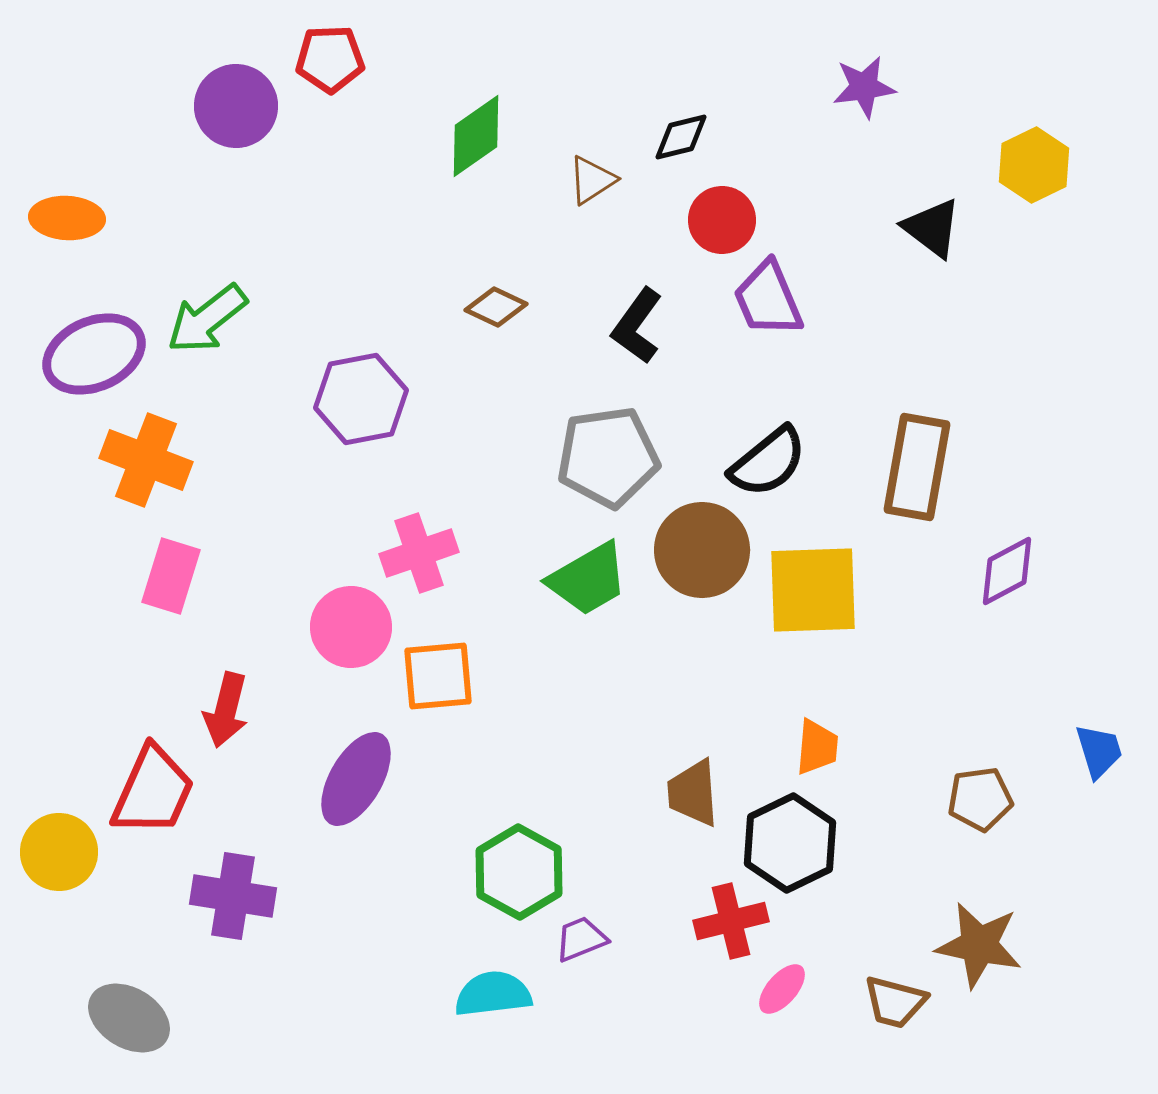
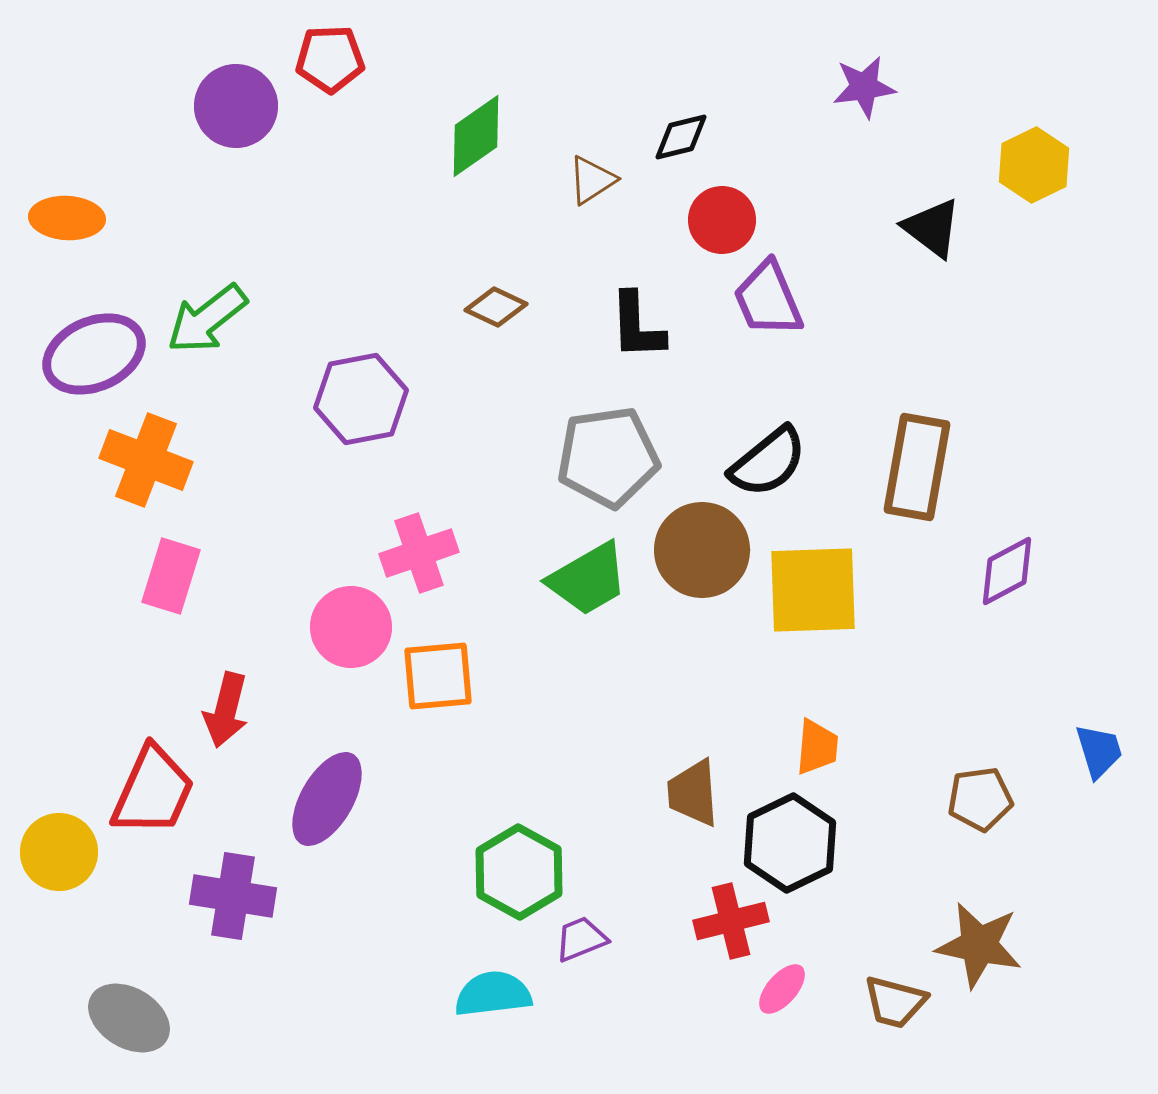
black L-shape at (637, 326): rotated 38 degrees counterclockwise
purple ellipse at (356, 779): moved 29 px left, 20 px down
